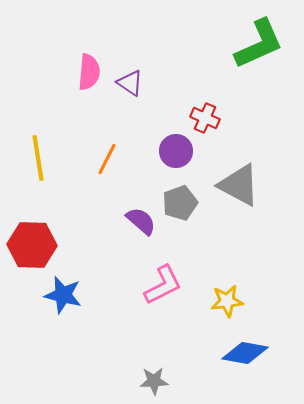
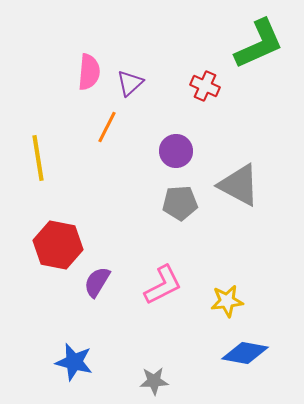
purple triangle: rotated 44 degrees clockwise
red cross: moved 32 px up
orange line: moved 32 px up
gray pentagon: rotated 16 degrees clockwise
purple semicircle: moved 44 px left, 61 px down; rotated 100 degrees counterclockwise
red hexagon: moved 26 px right; rotated 9 degrees clockwise
blue star: moved 11 px right, 67 px down
